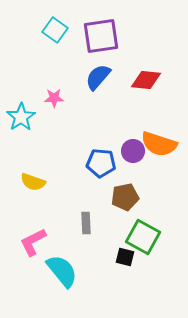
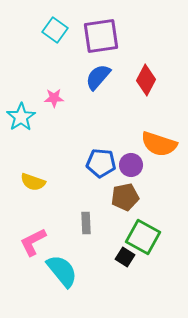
red diamond: rotated 68 degrees counterclockwise
purple circle: moved 2 px left, 14 px down
black square: rotated 18 degrees clockwise
